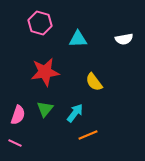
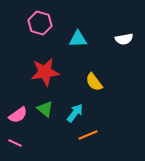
green triangle: rotated 30 degrees counterclockwise
pink semicircle: rotated 36 degrees clockwise
